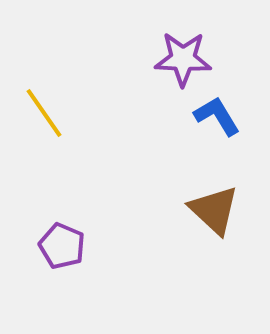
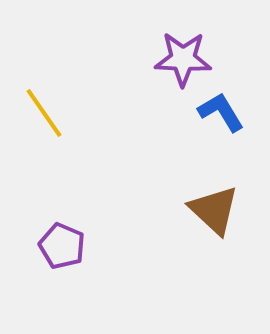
blue L-shape: moved 4 px right, 4 px up
